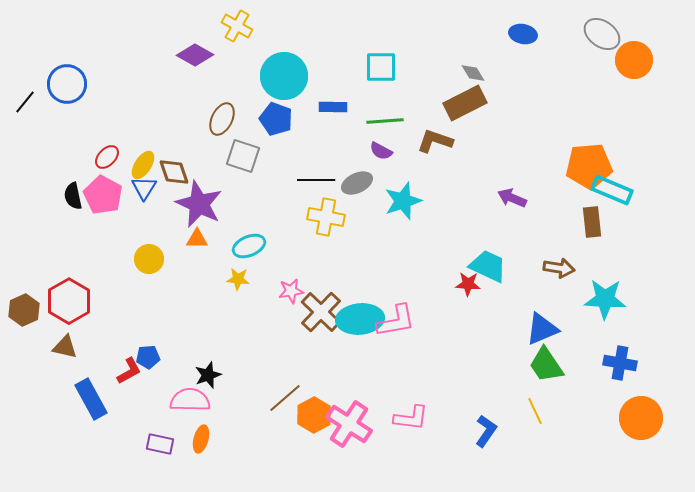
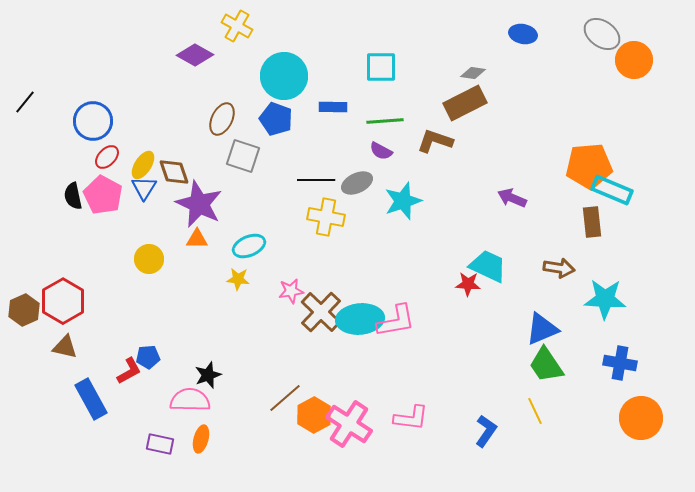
gray diamond at (473, 73): rotated 50 degrees counterclockwise
blue circle at (67, 84): moved 26 px right, 37 px down
red hexagon at (69, 301): moved 6 px left
